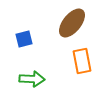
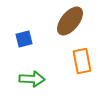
brown ellipse: moved 2 px left, 2 px up
